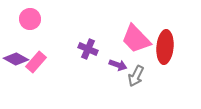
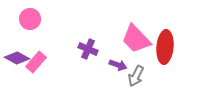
purple diamond: moved 1 px right, 1 px up
